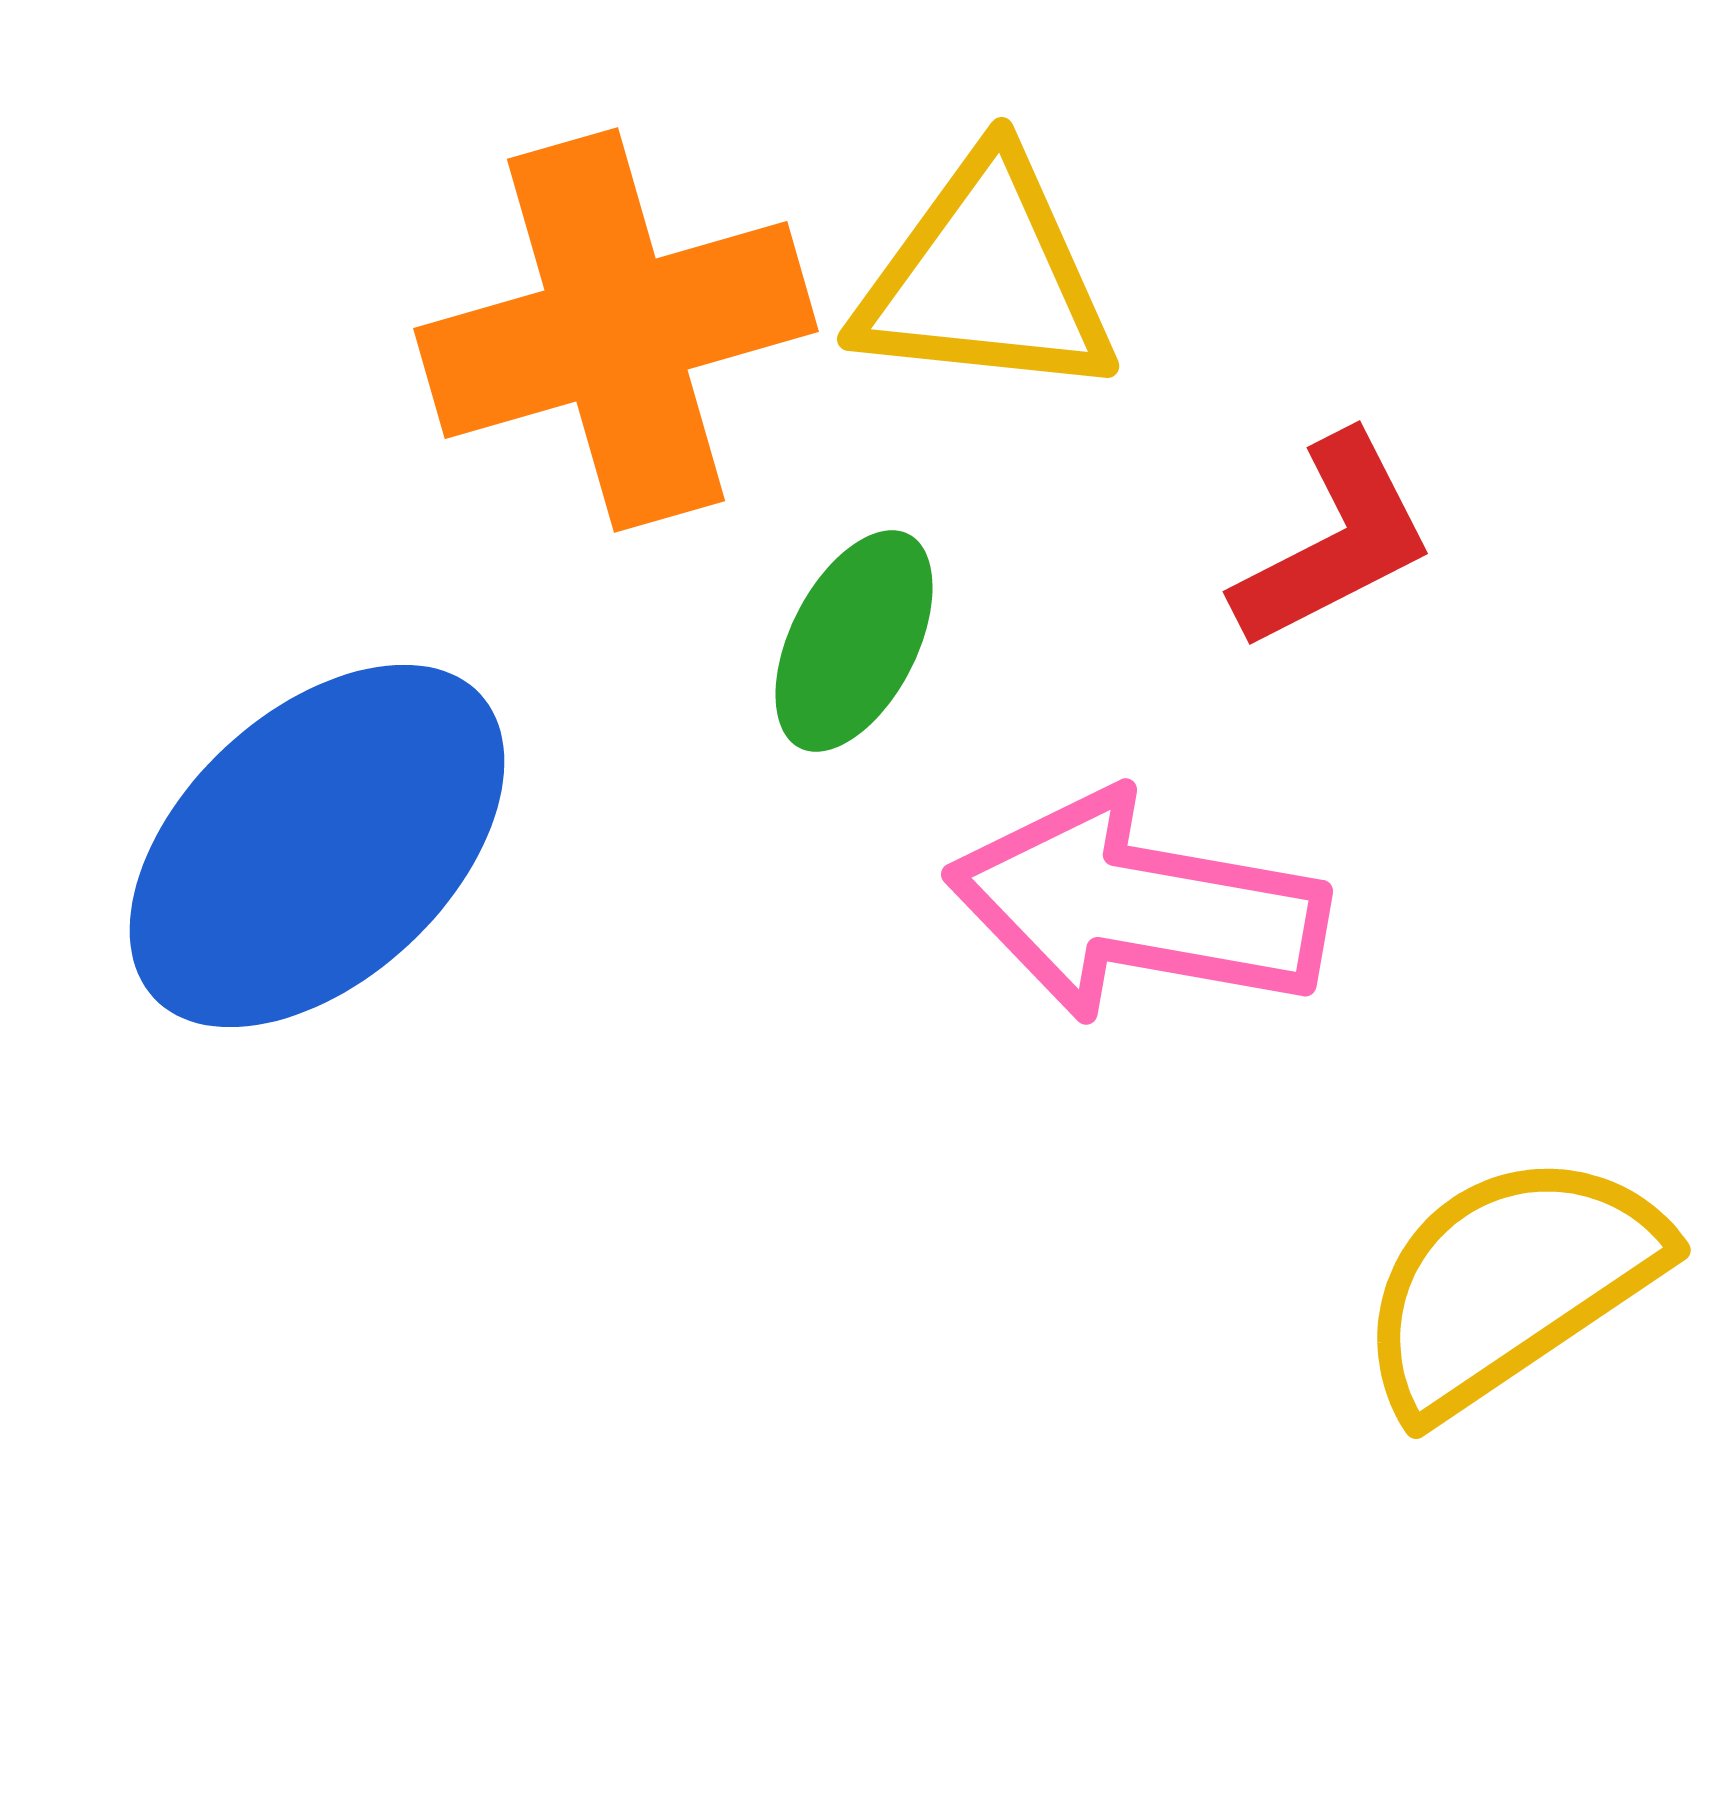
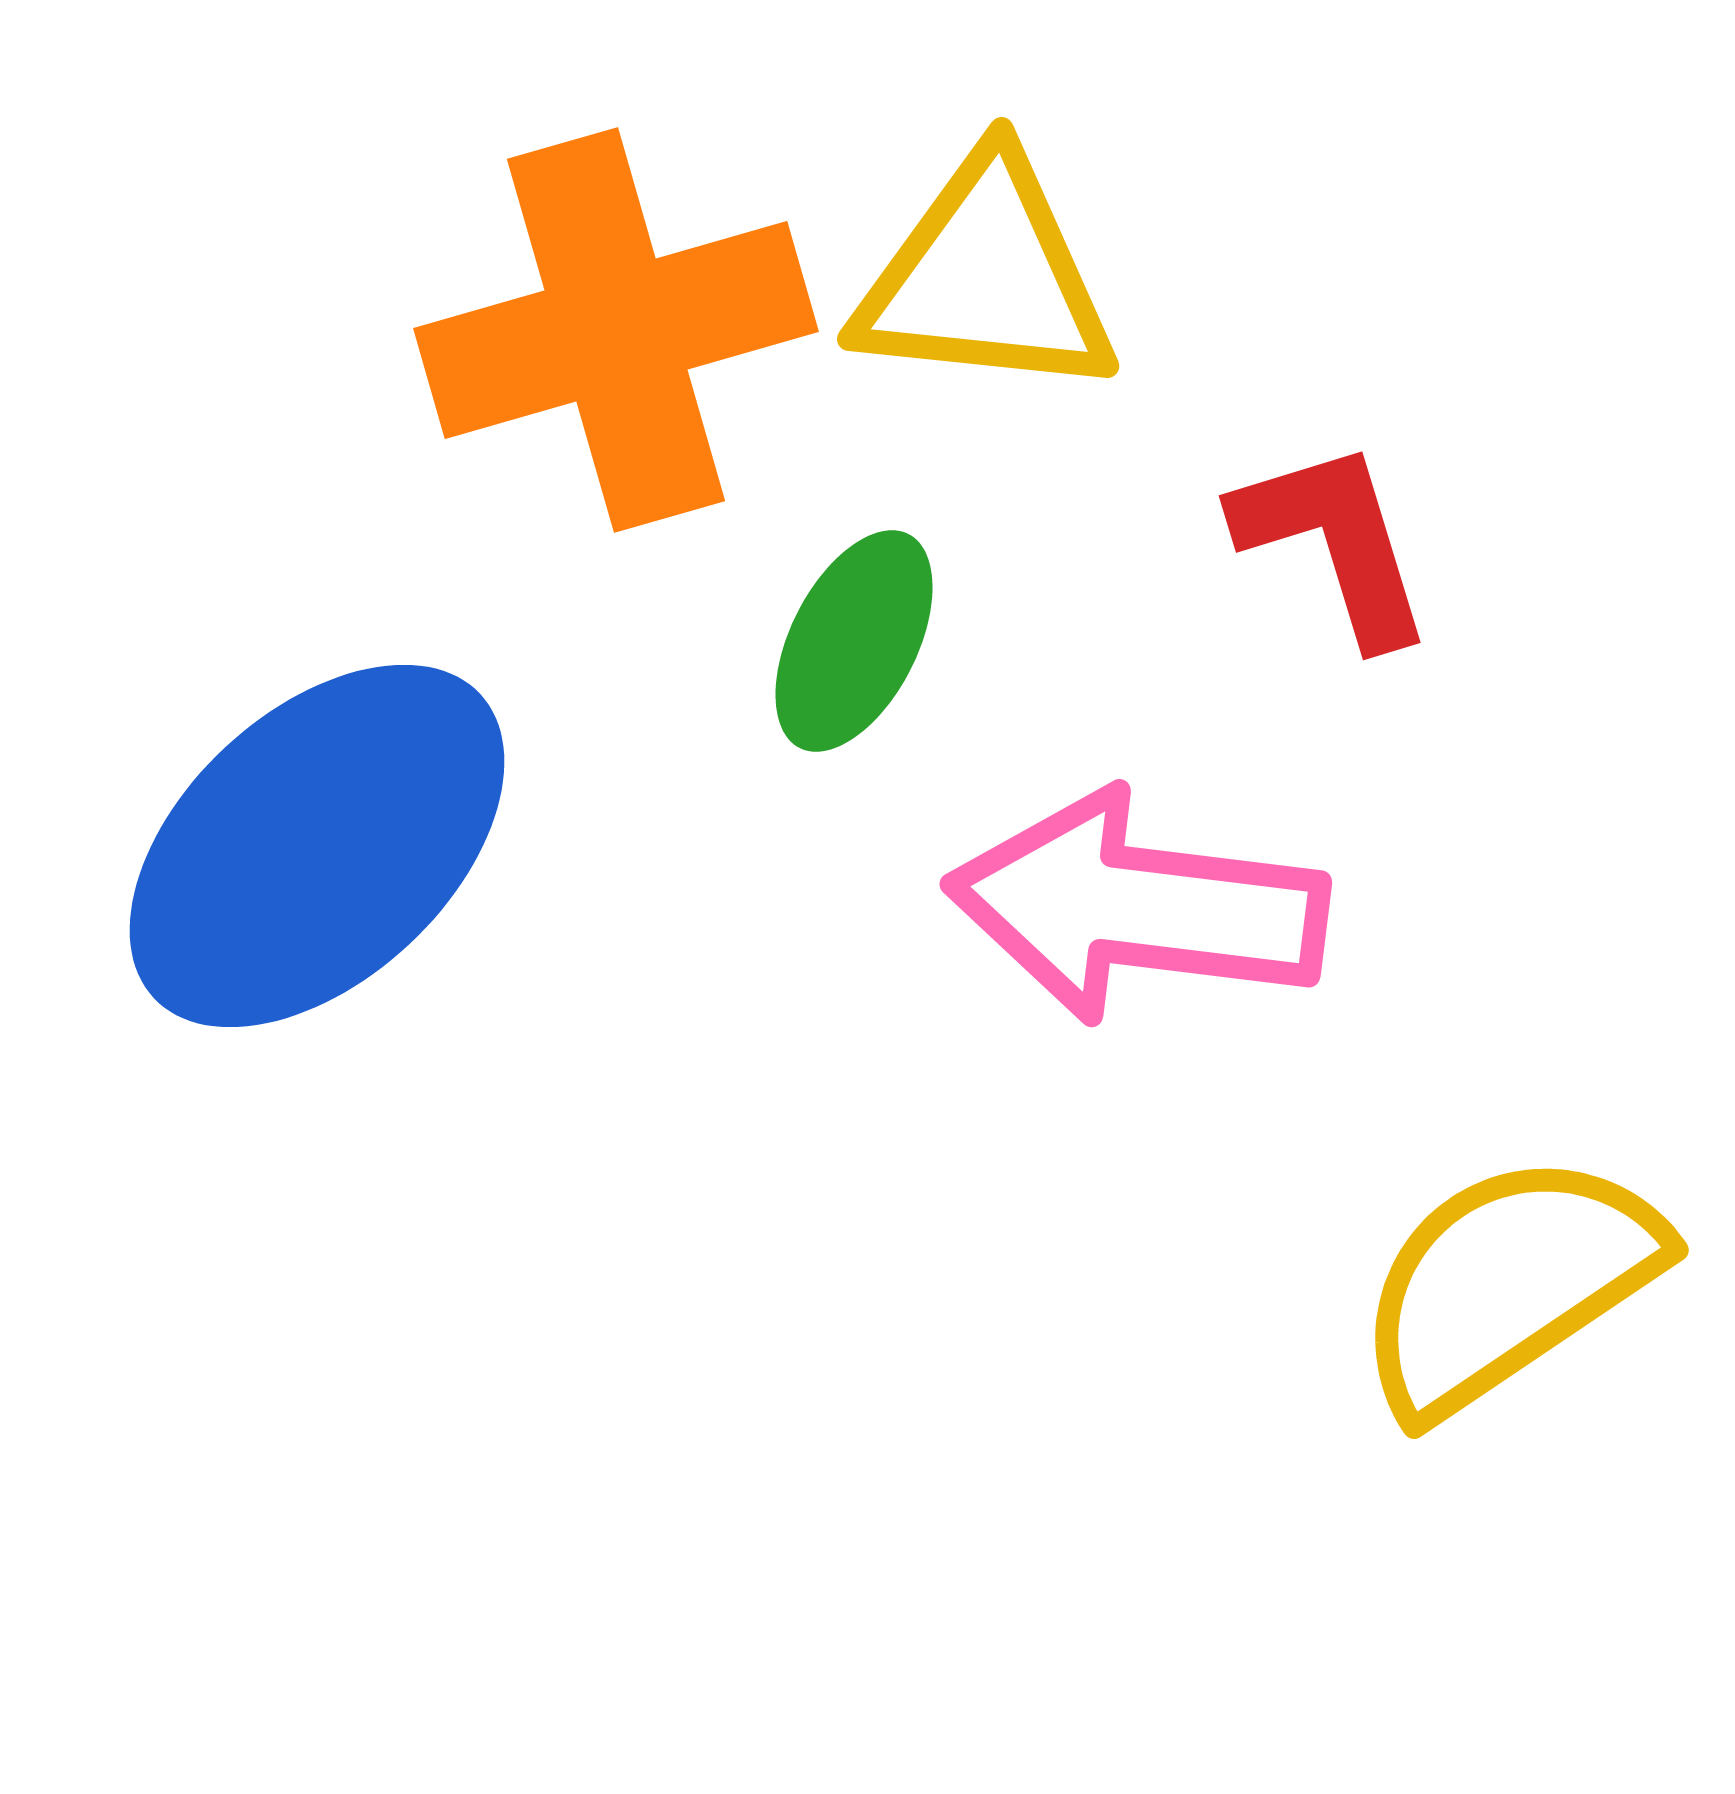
red L-shape: rotated 80 degrees counterclockwise
pink arrow: rotated 3 degrees counterclockwise
yellow semicircle: moved 2 px left
